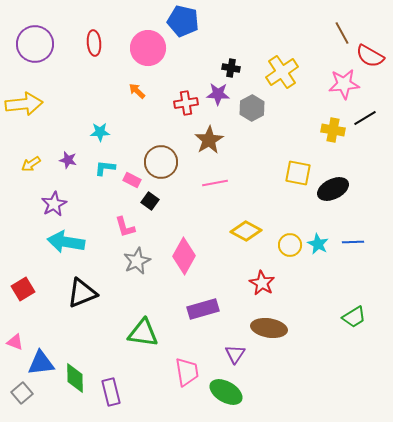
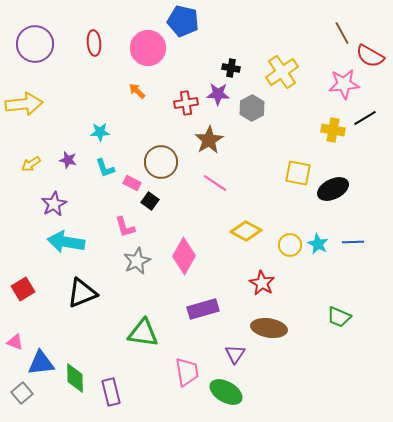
cyan L-shape at (105, 168): rotated 115 degrees counterclockwise
pink rectangle at (132, 180): moved 3 px down
pink line at (215, 183): rotated 45 degrees clockwise
green trapezoid at (354, 317): moved 15 px left; rotated 55 degrees clockwise
